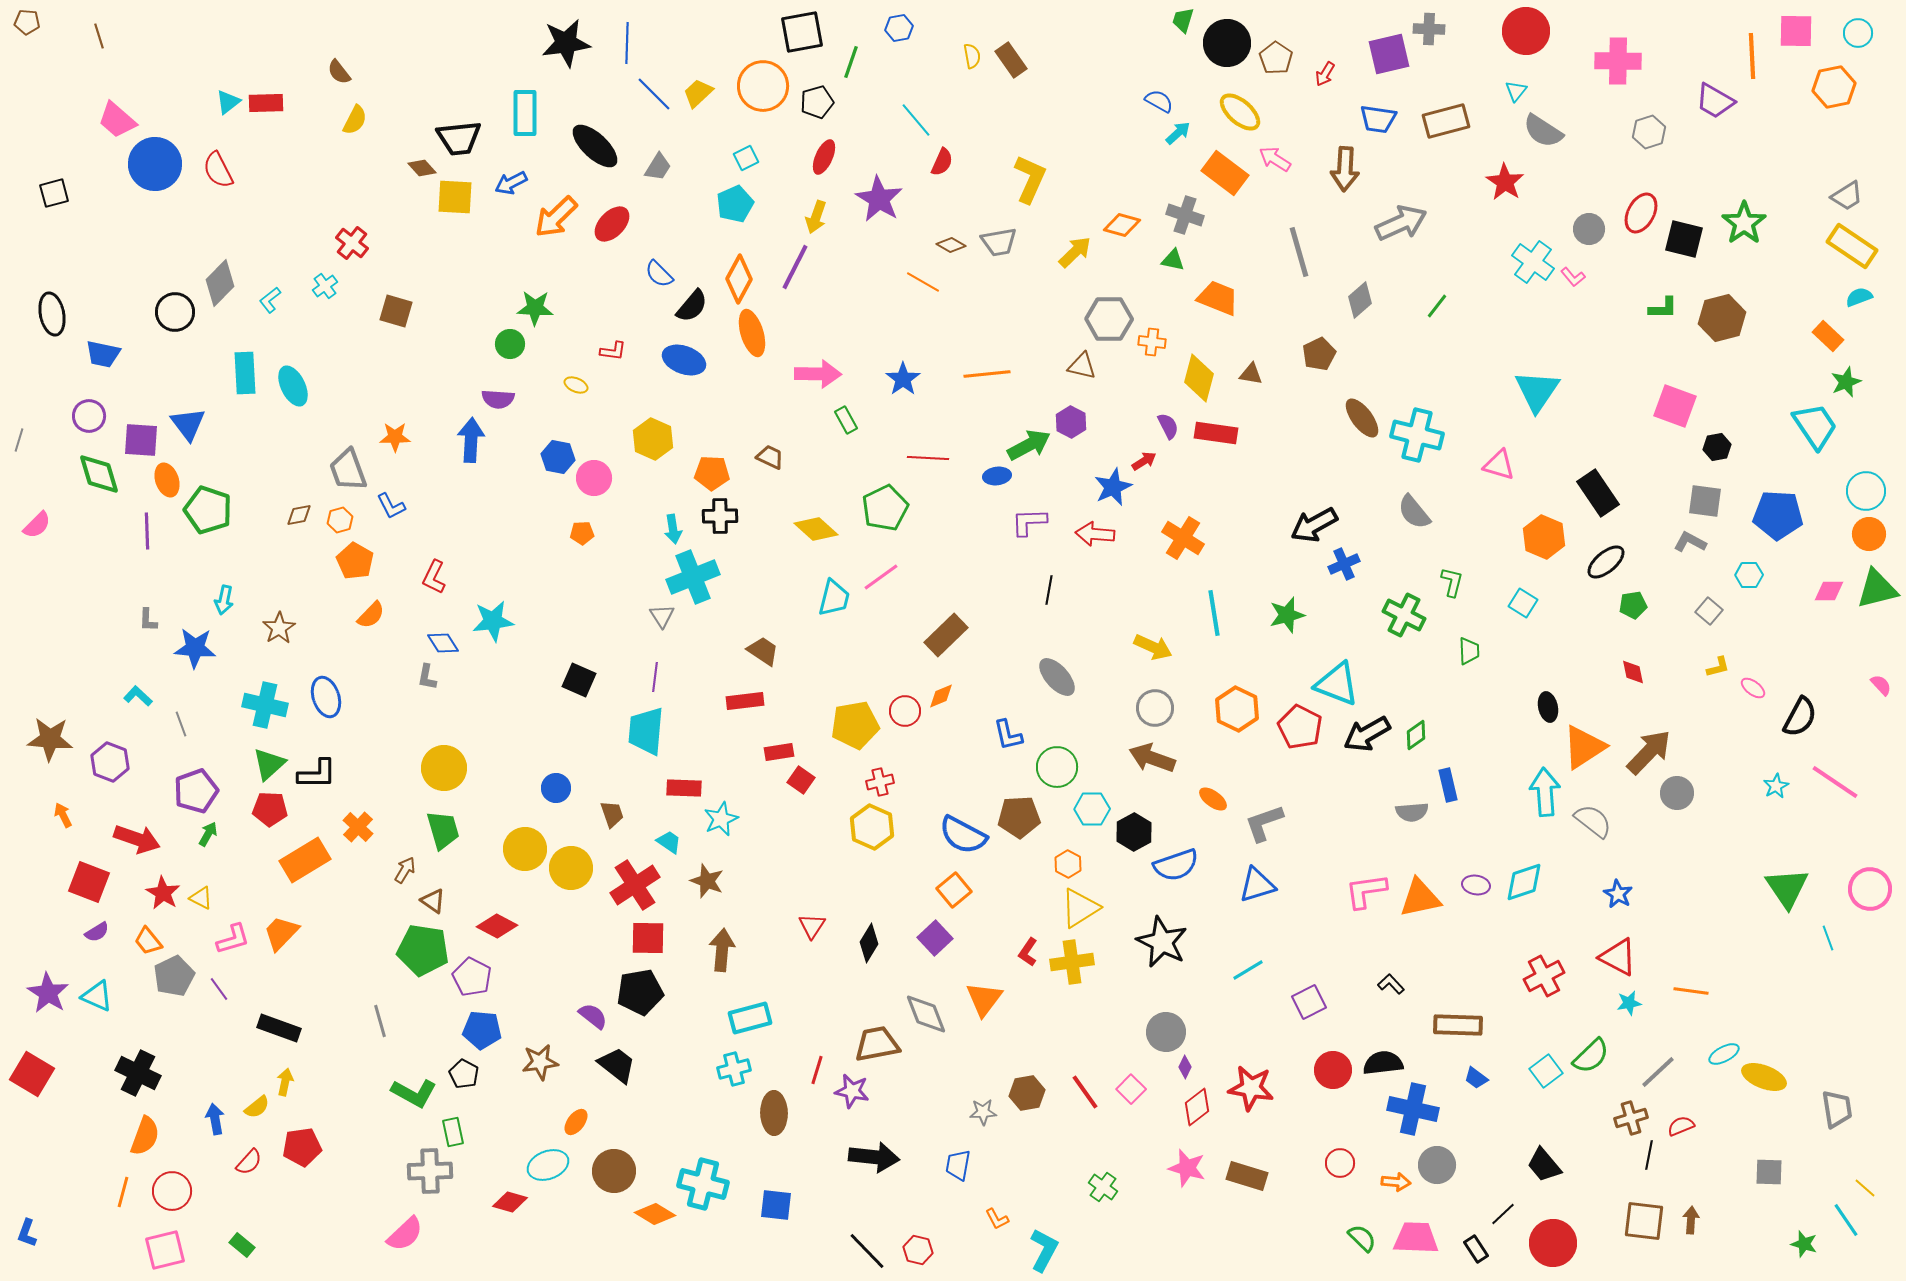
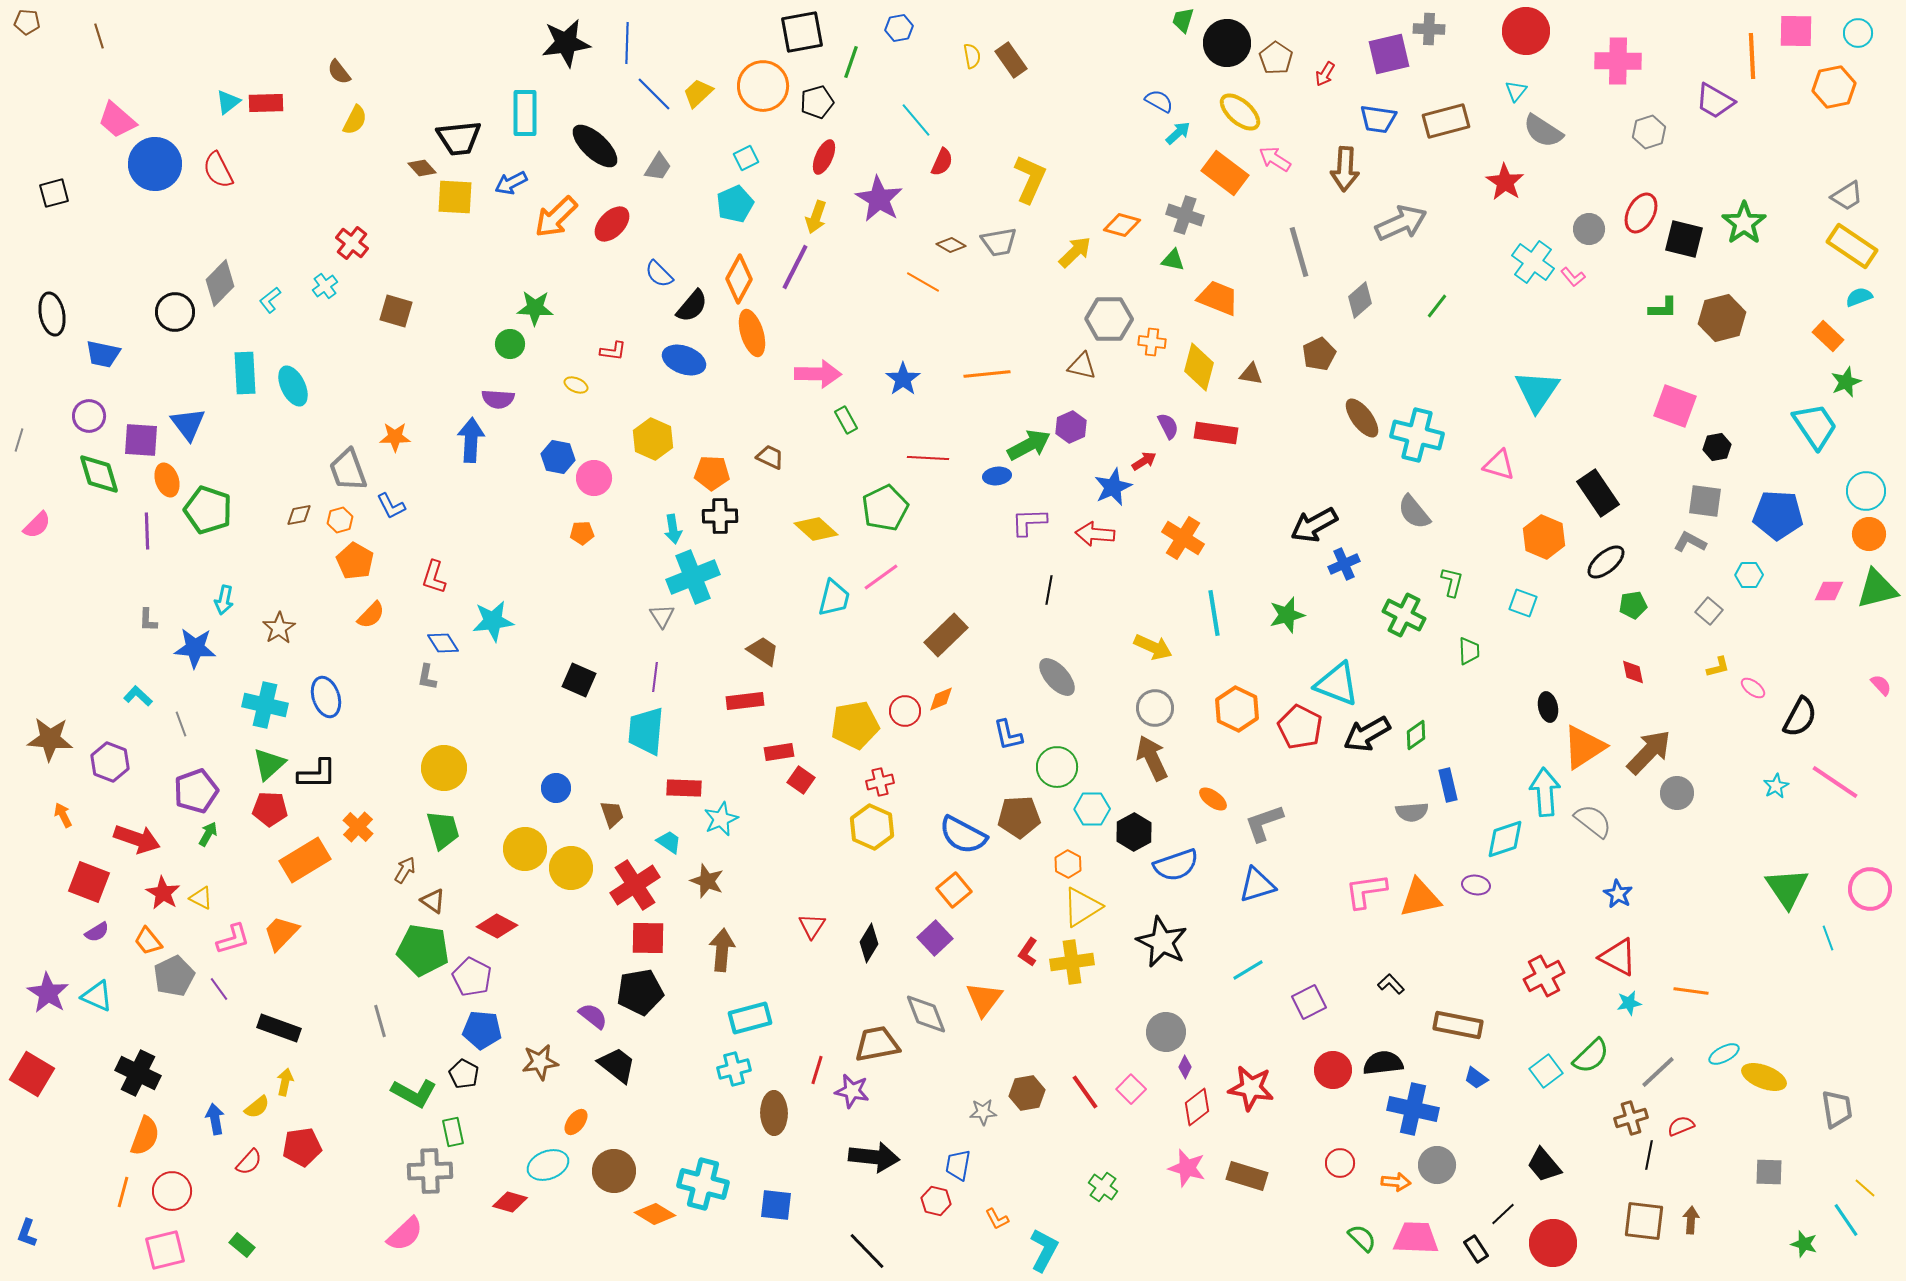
yellow diamond at (1199, 378): moved 11 px up
purple hexagon at (1071, 422): moved 5 px down; rotated 8 degrees clockwise
red L-shape at (434, 577): rotated 8 degrees counterclockwise
cyan square at (1523, 603): rotated 12 degrees counterclockwise
orange diamond at (941, 696): moved 3 px down
brown arrow at (1152, 758): rotated 45 degrees clockwise
cyan diamond at (1524, 882): moved 19 px left, 43 px up
yellow triangle at (1080, 908): moved 2 px right, 1 px up
brown rectangle at (1458, 1025): rotated 9 degrees clockwise
red hexagon at (918, 1250): moved 18 px right, 49 px up
